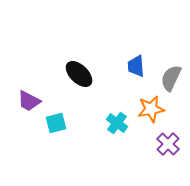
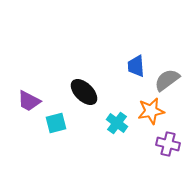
black ellipse: moved 5 px right, 18 px down
gray semicircle: moved 4 px left, 2 px down; rotated 28 degrees clockwise
orange star: moved 2 px down
purple cross: rotated 30 degrees counterclockwise
